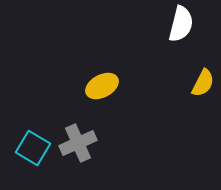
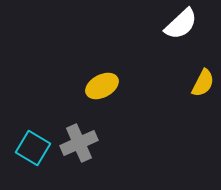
white semicircle: rotated 33 degrees clockwise
gray cross: moved 1 px right
